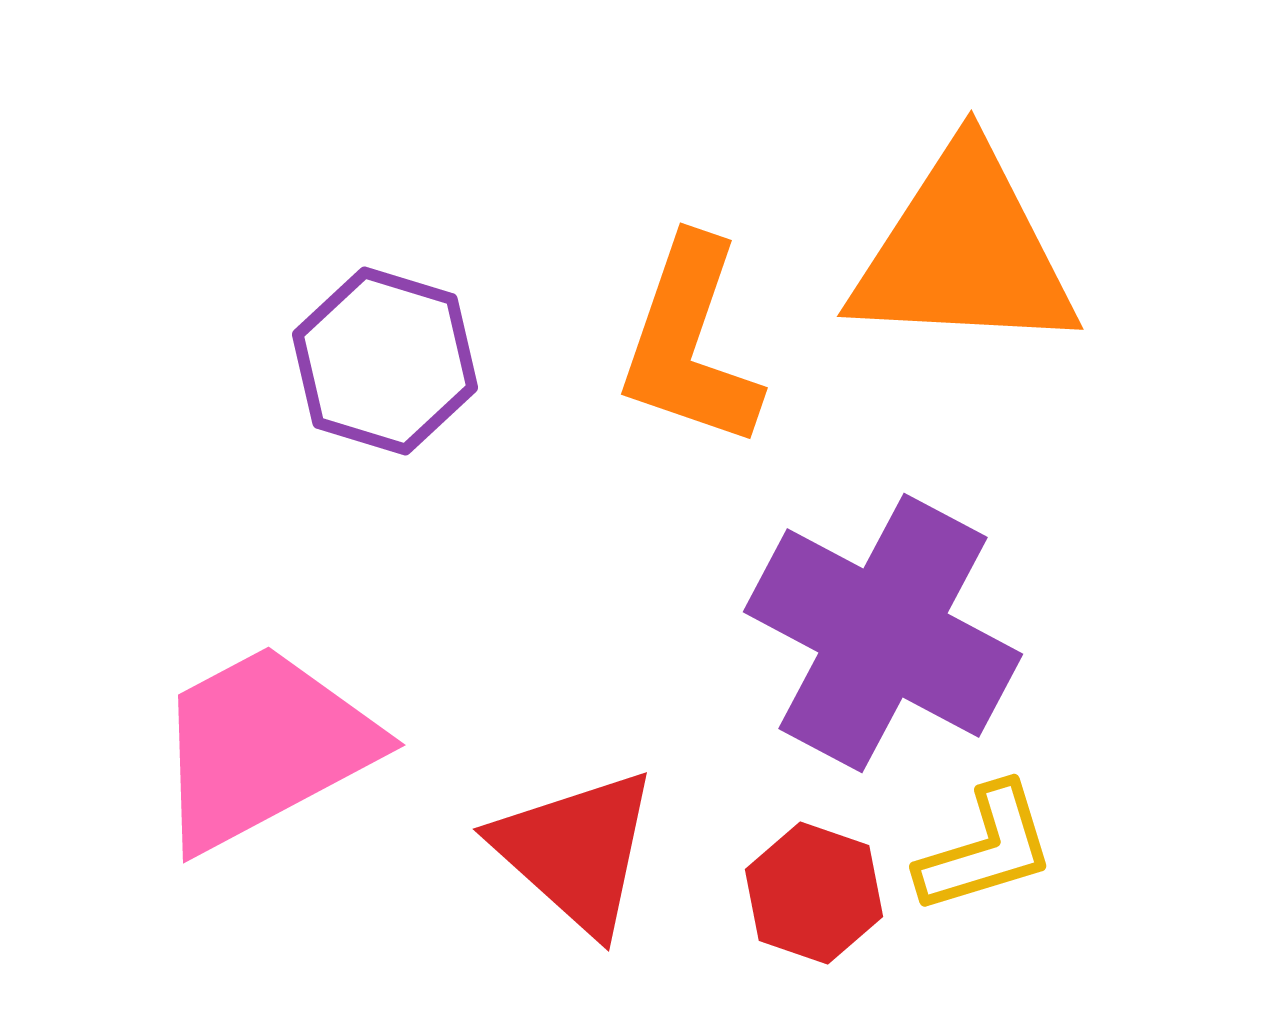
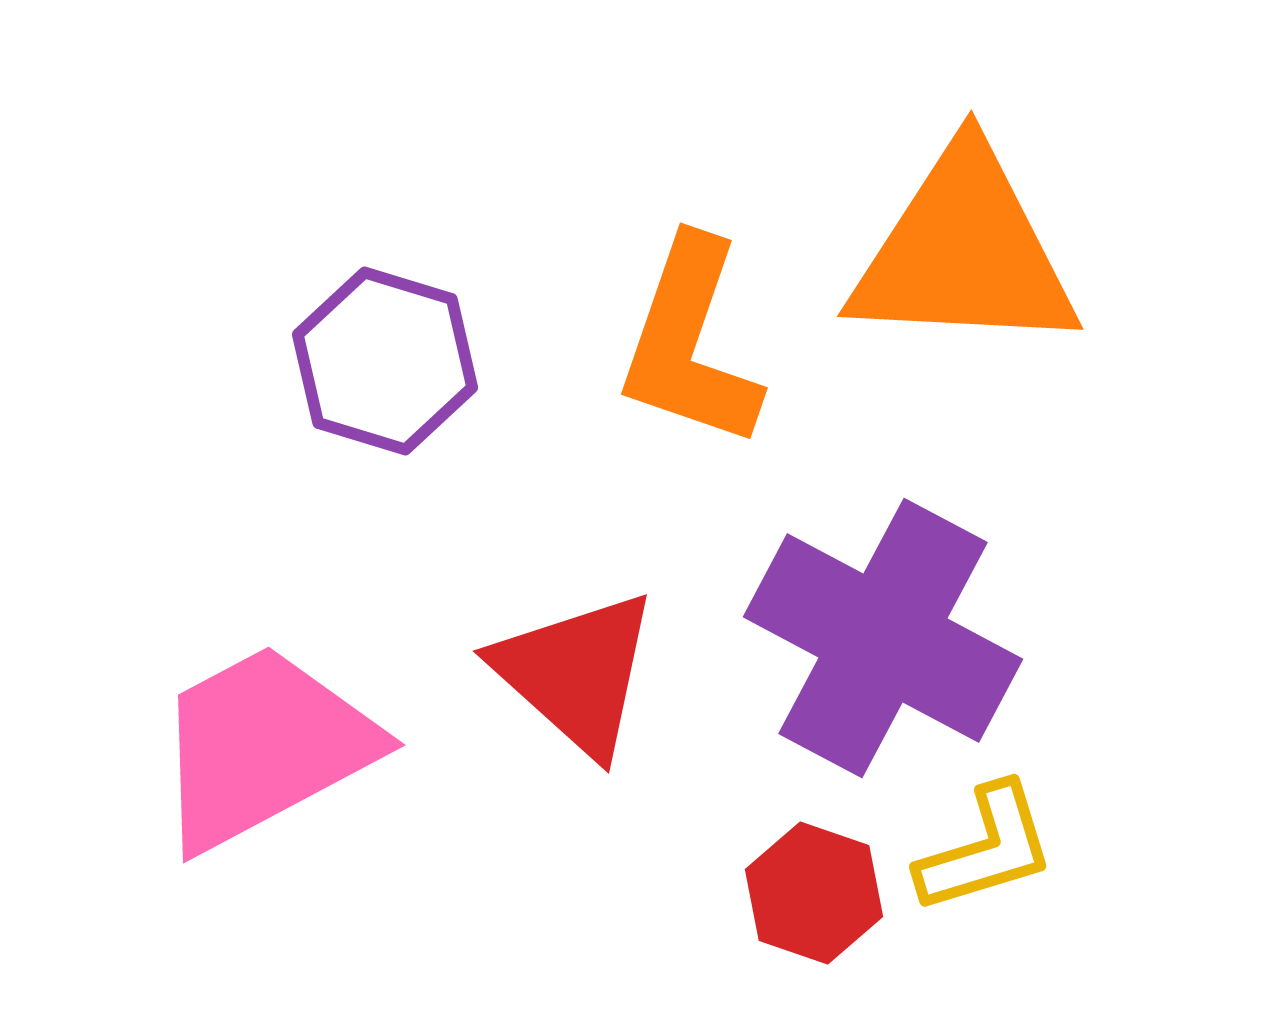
purple cross: moved 5 px down
red triangle: moved 178 px up
